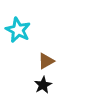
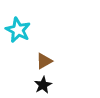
brown triangle: moved 2 px left
